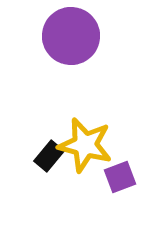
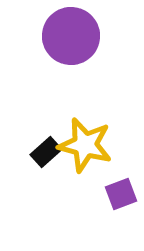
black rectangle: moved 3 px left, 4 px up; rotated 8 degrees clockwise
purple square: moved 1 px right, 17 px down
